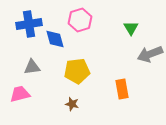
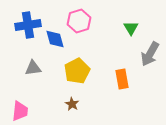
pink hexagon: moved 1 px left, 1 px down
blue cross: moved 1 px left, 1 px down
gray arrow: rotated 40 degrees counterclockwise
gray triangle: moved 1 px right, 1 px down
yellow pentagon: rotated 20 degrees counterclockwise
orange rectangle: moved 10 px up
pink trapezoid: moved 17 px down; rotated 110 degrees clockwise
brown star: rotated 16 degrees clockwise
